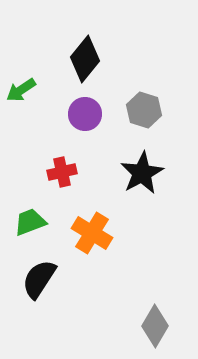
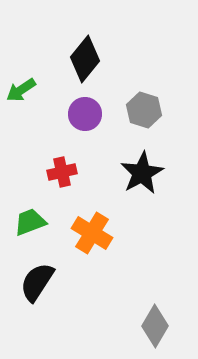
black semicircle: moved 2 px left, 3 px down
